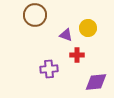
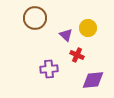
brown circle: moved 3 px down
purple triangle: rotated 24 degrees clockwise
red cross: rotated 24 degrees clockwise
purple diamond: moved 3 px left, 2 px up
